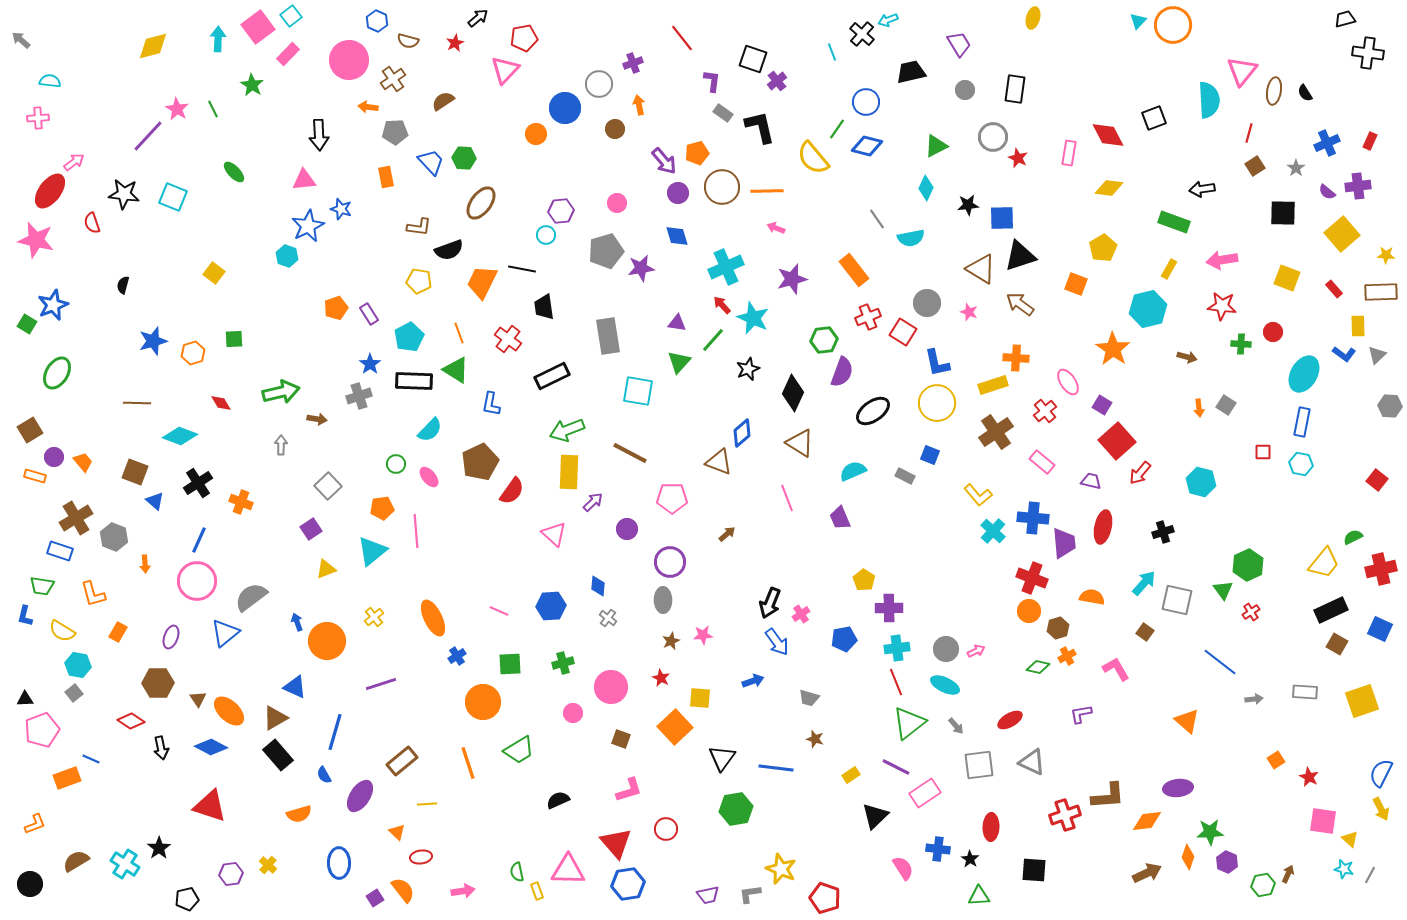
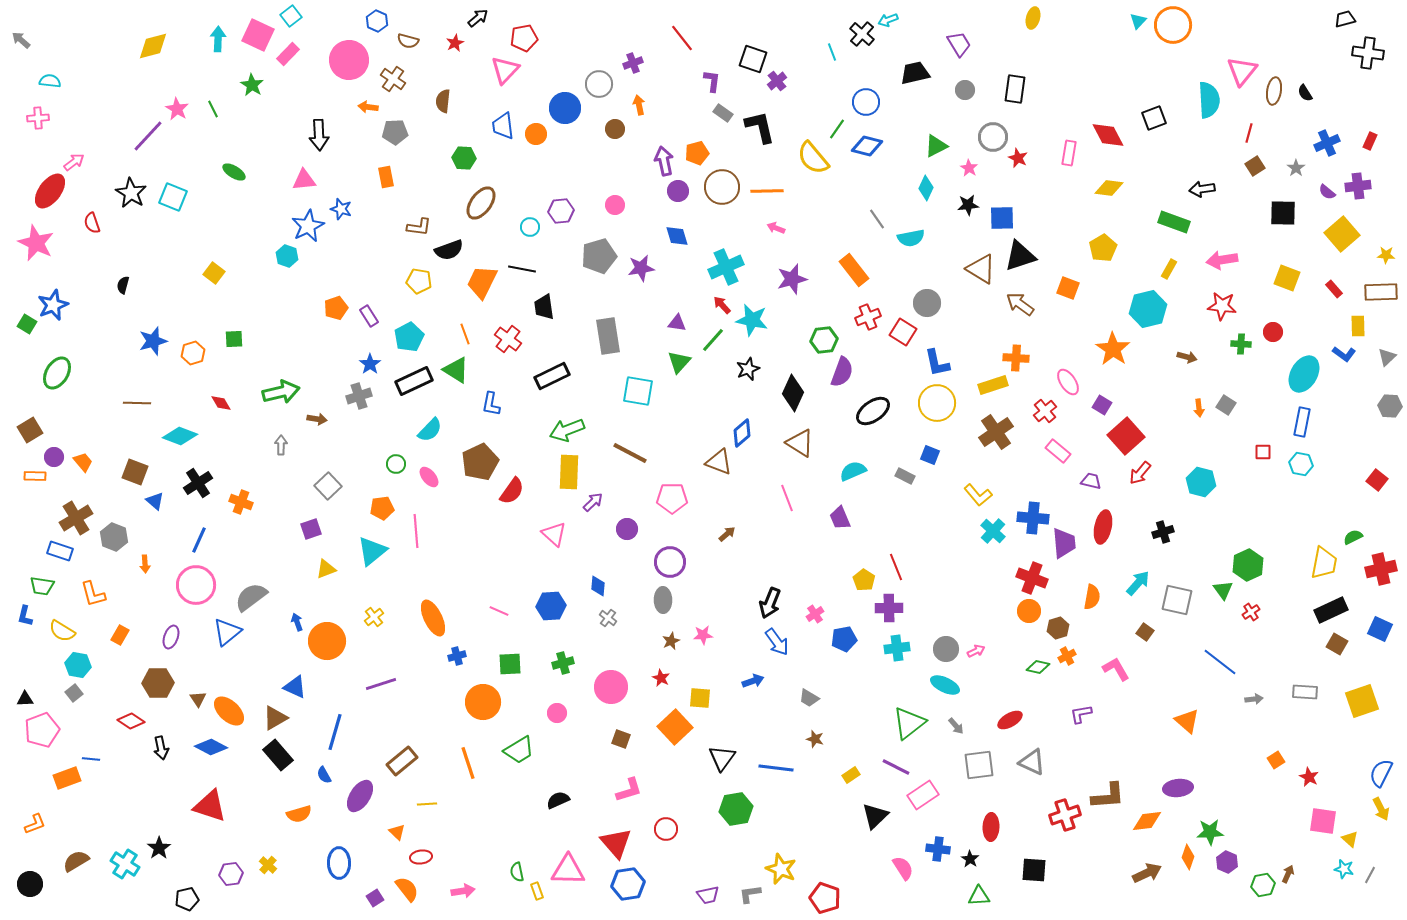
pink square at (258, 27): moved 8 px down; rotated 28 degrees counterclockwise
black trapezoid at (911, 72): moved 4 px right, 1 px down
brown cross at (393, 79): rotated 20 degrees counterclockwise
brown semicircle at (443, 101): rotated 50 degrees counterclockwise
purple arrow at (664, 161): rotated 152 degrees counterclockwise
blue trapezoid at (431, 162): moved 72 px right, 36 px up; rotated 144 degrees counterclockwise
green ellipse at (234, 172): rotated 15 degrees counterclockwise
purple circle at (678, 193): moved 2 px up
black star at (124, 194): moved 7 px right, 1 px up; rotated 24 degrees clockwise
pink circle at (617, 203): moved 2 px left, 2 px down
cyan circle at (546, 235): moved 16 px left, 8 px up
pink star at (36, 240): moved 3 px down; rotated 12 degrees clockwise
gray pentagon at (606, 251): moved 7 px left, 5 px down
orange square at (1076, 284): moved 8 px left, 4 px down
pink star at (969, 312): moved 144 px up; rotated 12 degrees clockwise
purple rectangle at (369, 314): moved 2 px down
cyan star at (753, 318): moved 1 px left, 2 px down; rotated 12 degrees counterclockwise
orange line at (459, 333): moved 6 px right, 1 px down
gray triangle at (1377, 355): moved 10 px right, 2 px down
black rectangle at (414, 381): rotated 27 degrees counterclockwise
red square at (1117, 441): moved 9 px right, 5 px up
pink rectangle at (1042, 462): moved 16 px right, 11 px up
orange rectangle at (35, 476): rotated 15 degrees counterclockwise
purple square at (311, 529): rotated 15 degrees clockwise
yellow trapezoid at (1324, 563): rotated 28 degrees counterclockwise
pink circle at (197, 581): moved 1 px left, 4 px down
cyan arrow at (1144, 583): moved 6 px left
orange semicircle at (1092, 597): rotated 90 degrees clockwise
pink cross at (801, 614): moved 14 px right
orange rectangle at (118, 632): moved 2 px right, 3 px down
blue triangle at (225, 633): moved 2 px right, 1 px up
blue cross at (457, 656): rotated 18 degrees clockwise
red line at (896, 682): moved 115 px up
gray trapezoid at (809, 698): rotated 15 degrees clockwise
pink circle at (573, 713): moved 16 px left
blue line at (91, 759): rotated 18 degrees counterclockwise
pink rectangle at (925, 793): moved 2 px left, 2 px down
orange semicircle at (403, 890): moved 4 px right, 1 px up
